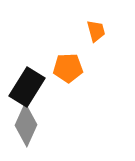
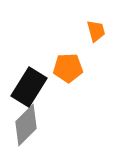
black rectangle: moved 2 px right
gray diamond: rotated 21 degrees clockwise
